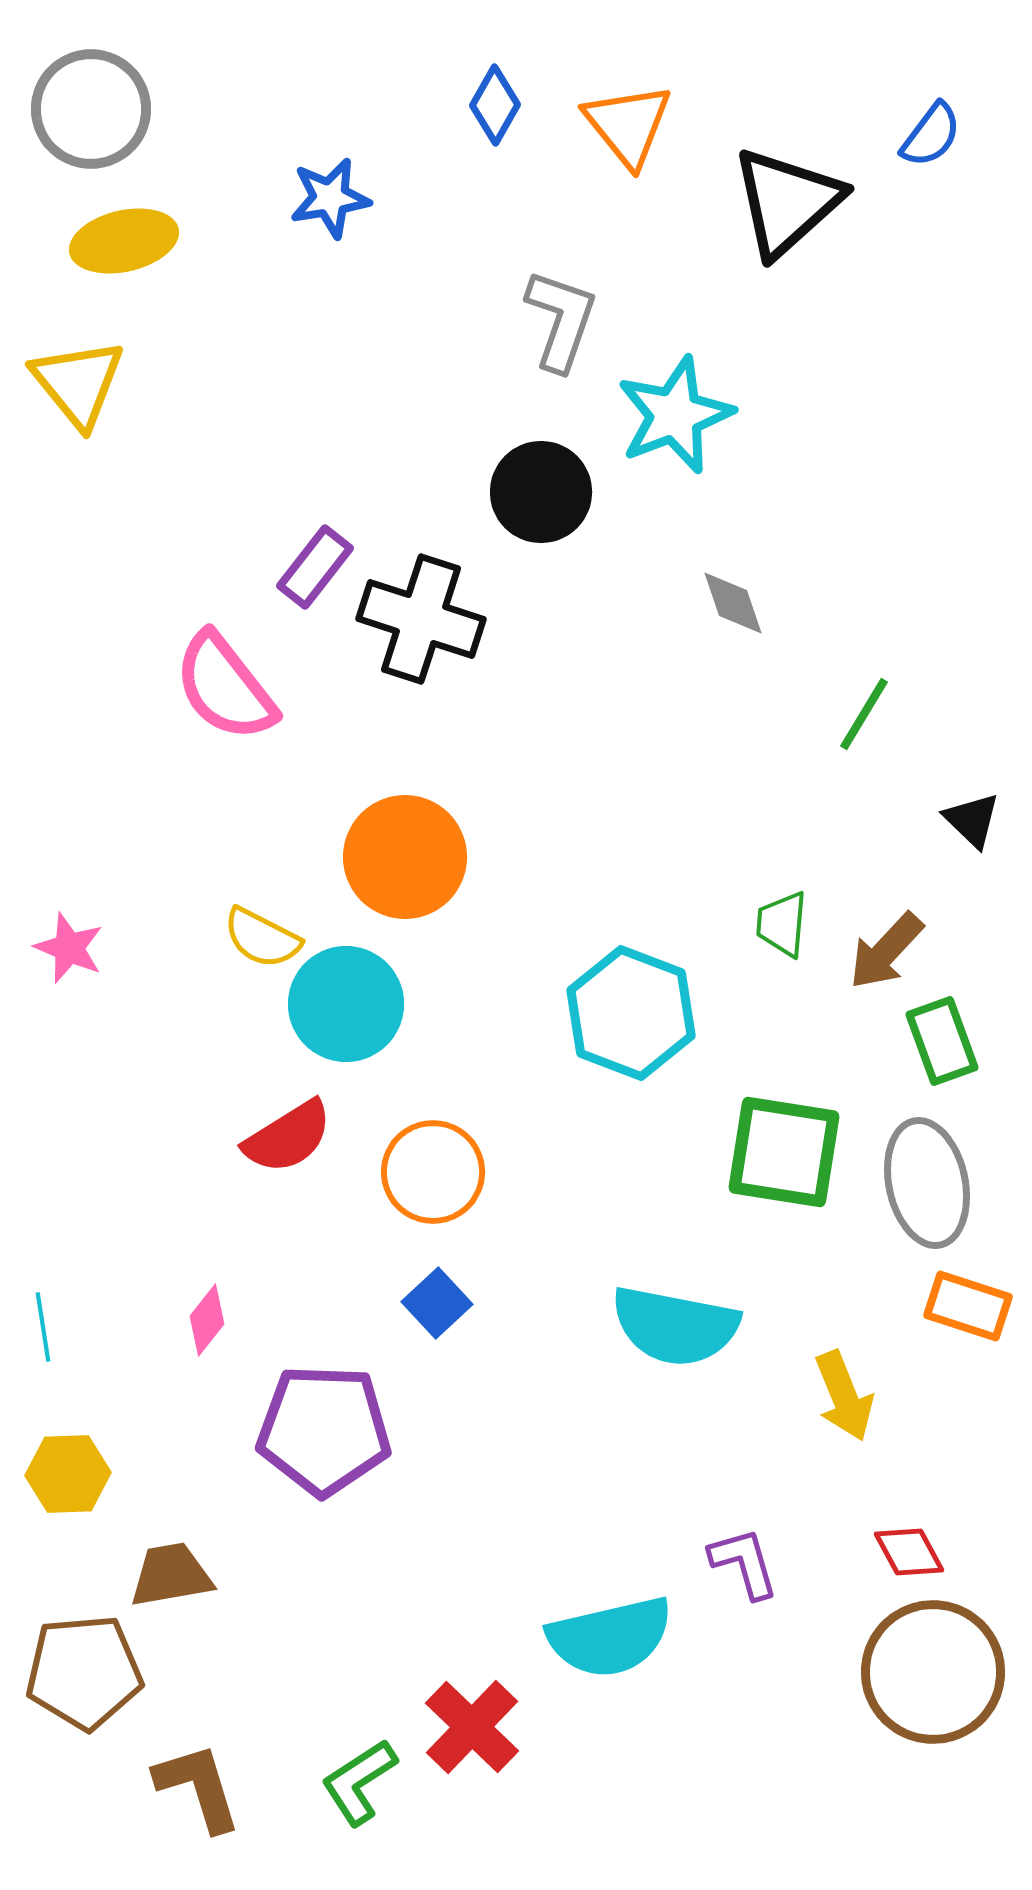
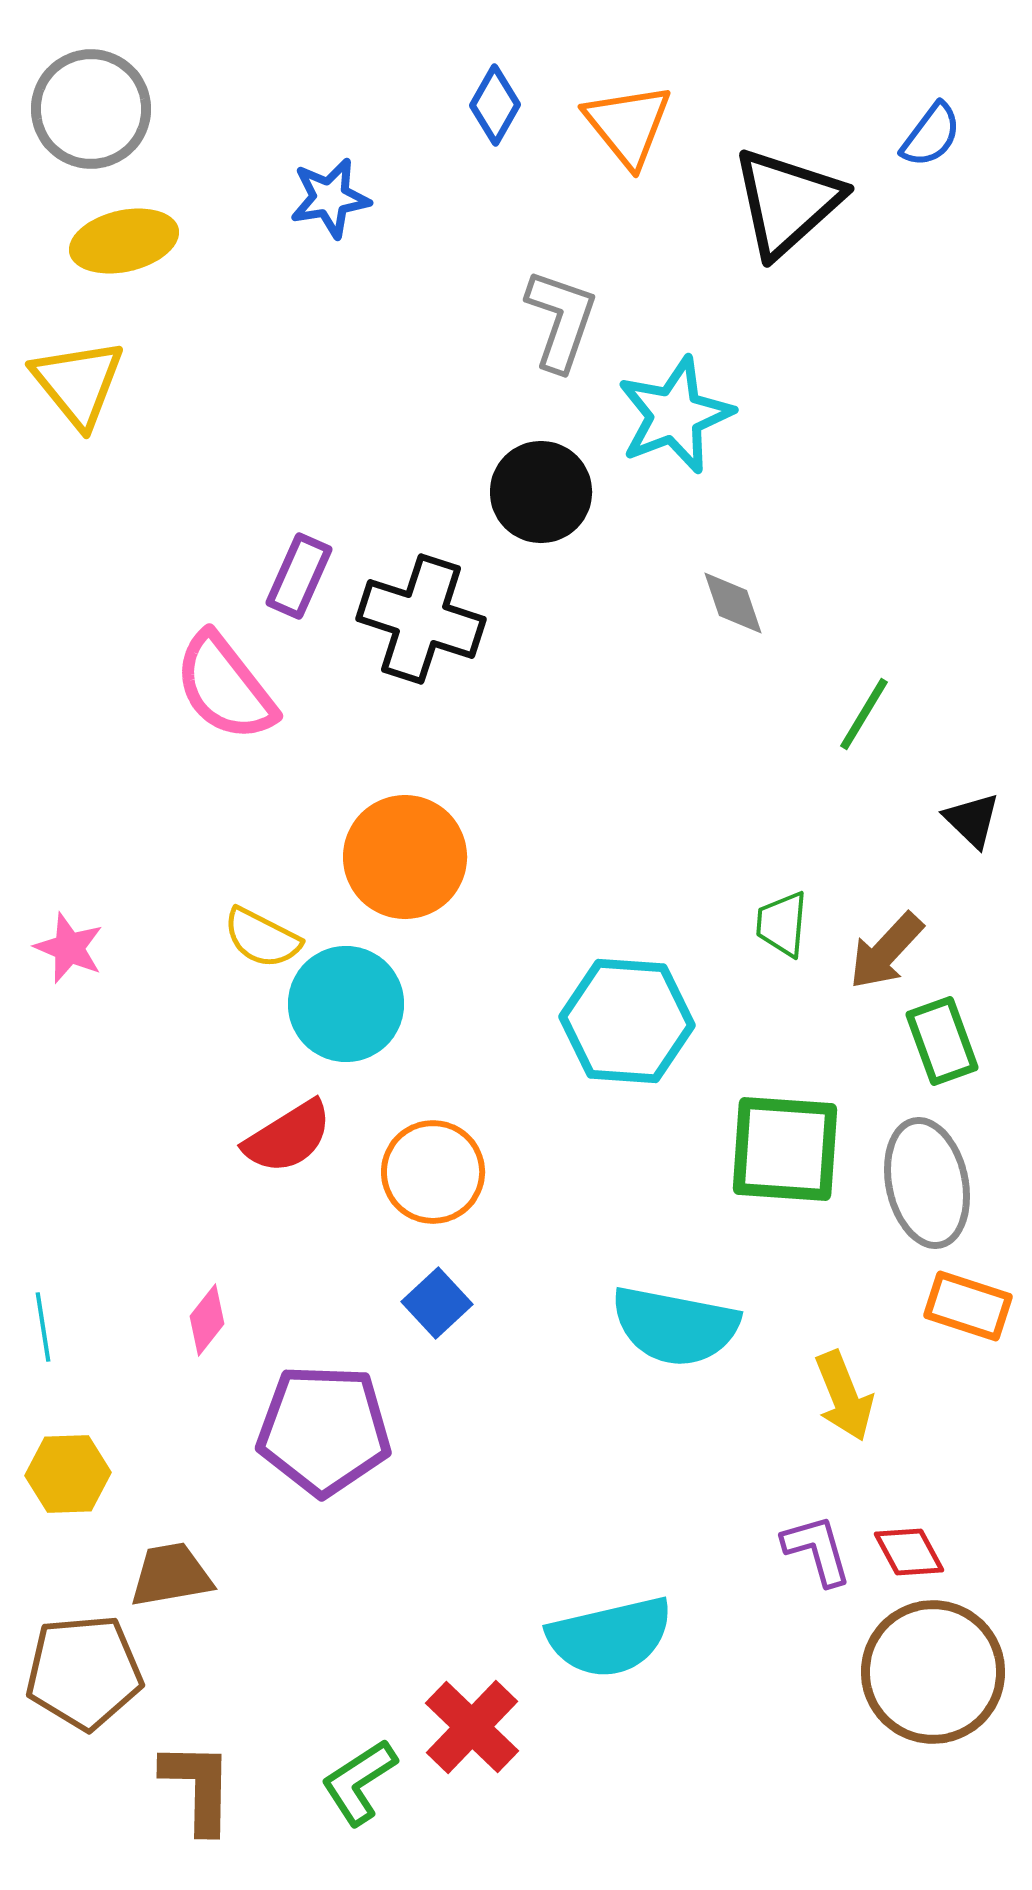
purple rectangle at (315, 567): moved 16 px left, 9 px down; rotated 14 degrees counterclockwise
cyan hexagon at (631, 1013): moved 4 px left, 8 px down; rotated 17 degrees counterclockwise
green square at (784, 1152): moved 1 px right, 3 px up; rotated 5 degrees counterclockwise
purple L-shape at (744, 1563): moved 73 px right, 13 px up
brown L-shape at (198, 1787): rotated 18 degrees clockwise
